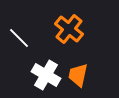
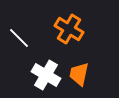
orange cross: rotated 8 degrees counterclockwise
orange trapezoid: moved 1 px right, 1 px up
